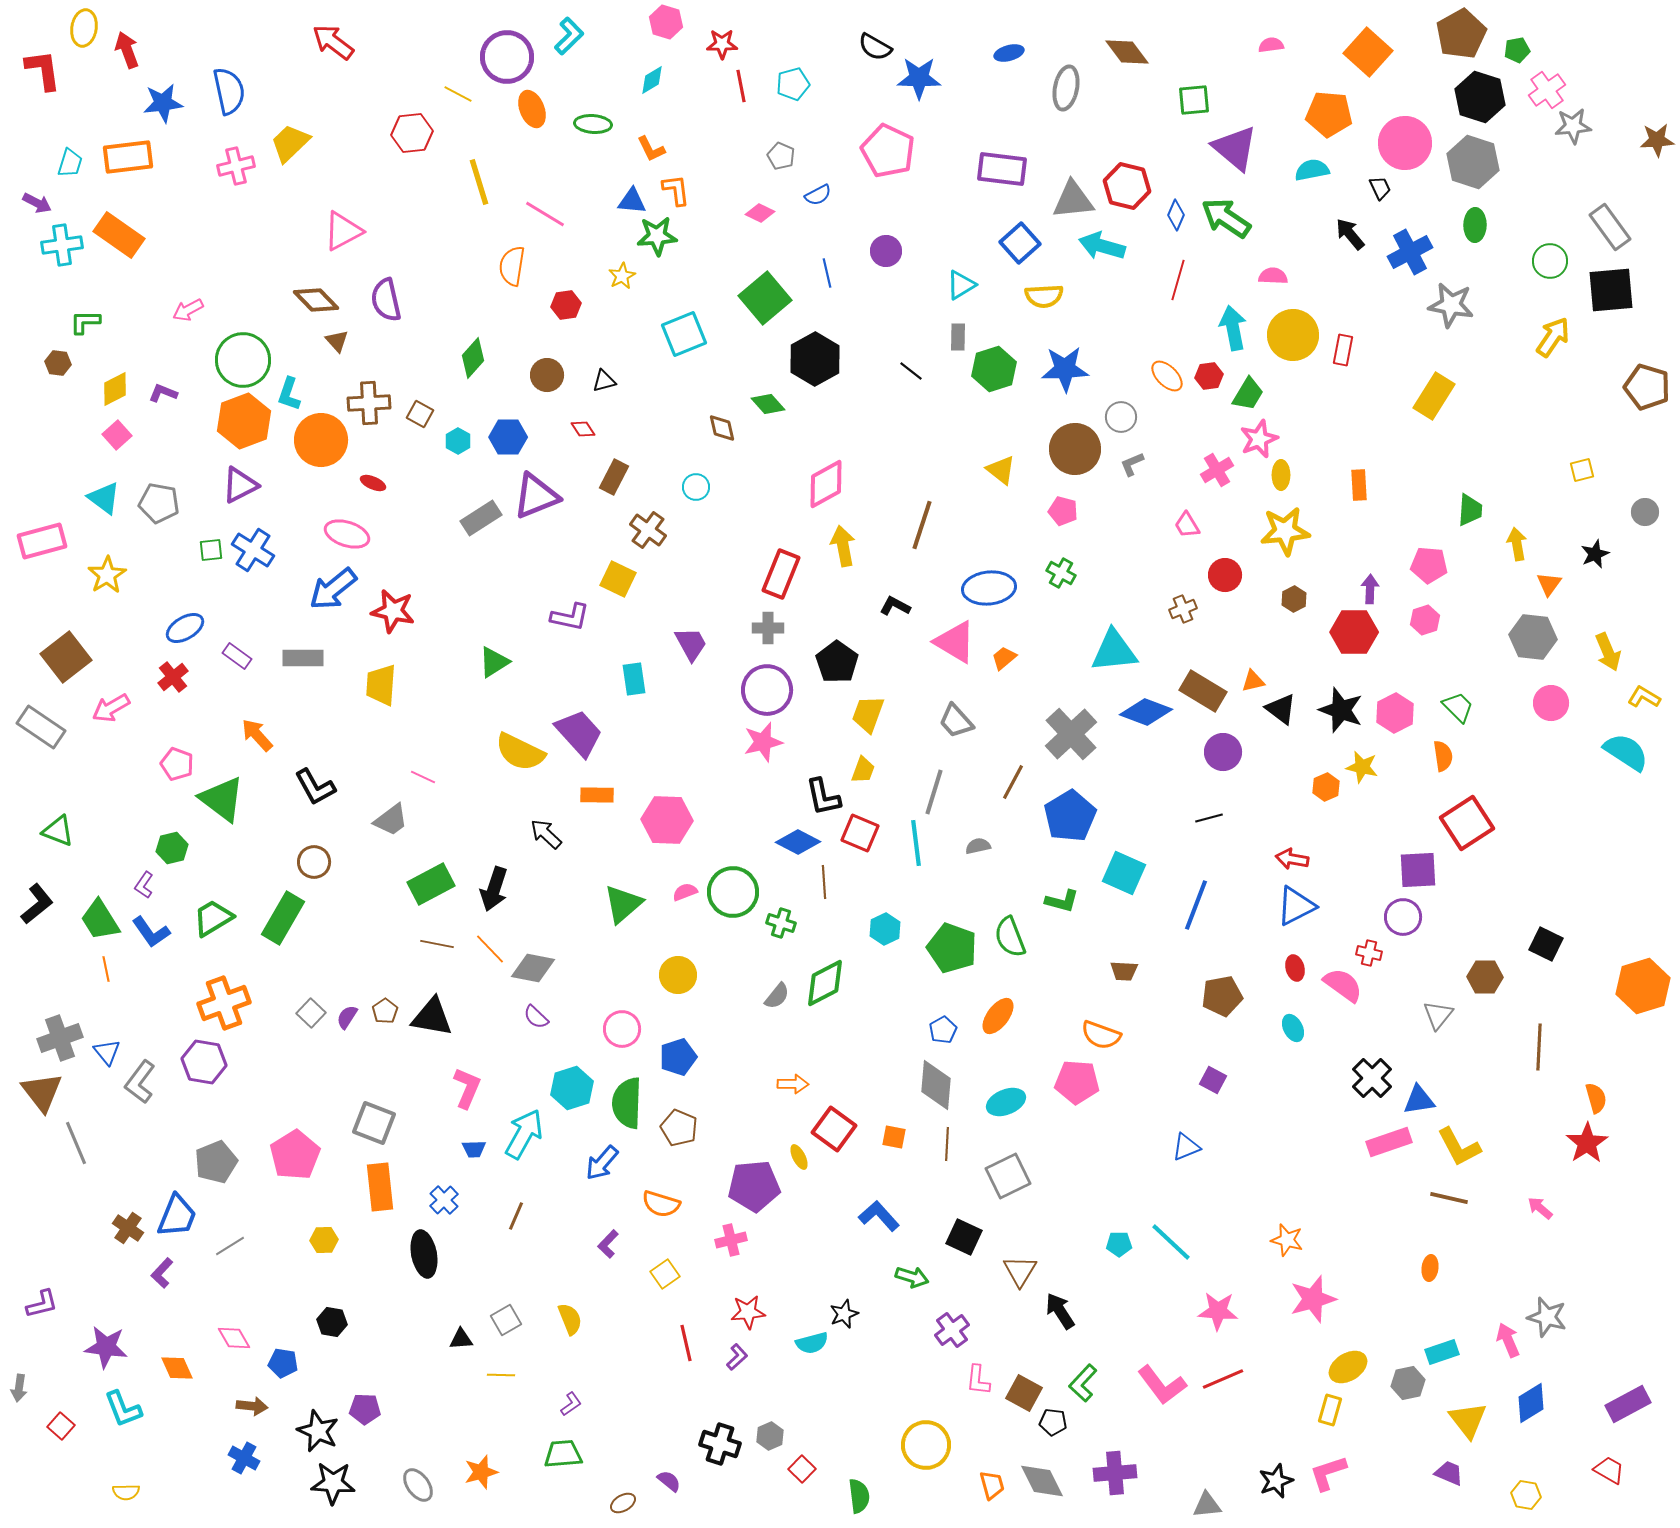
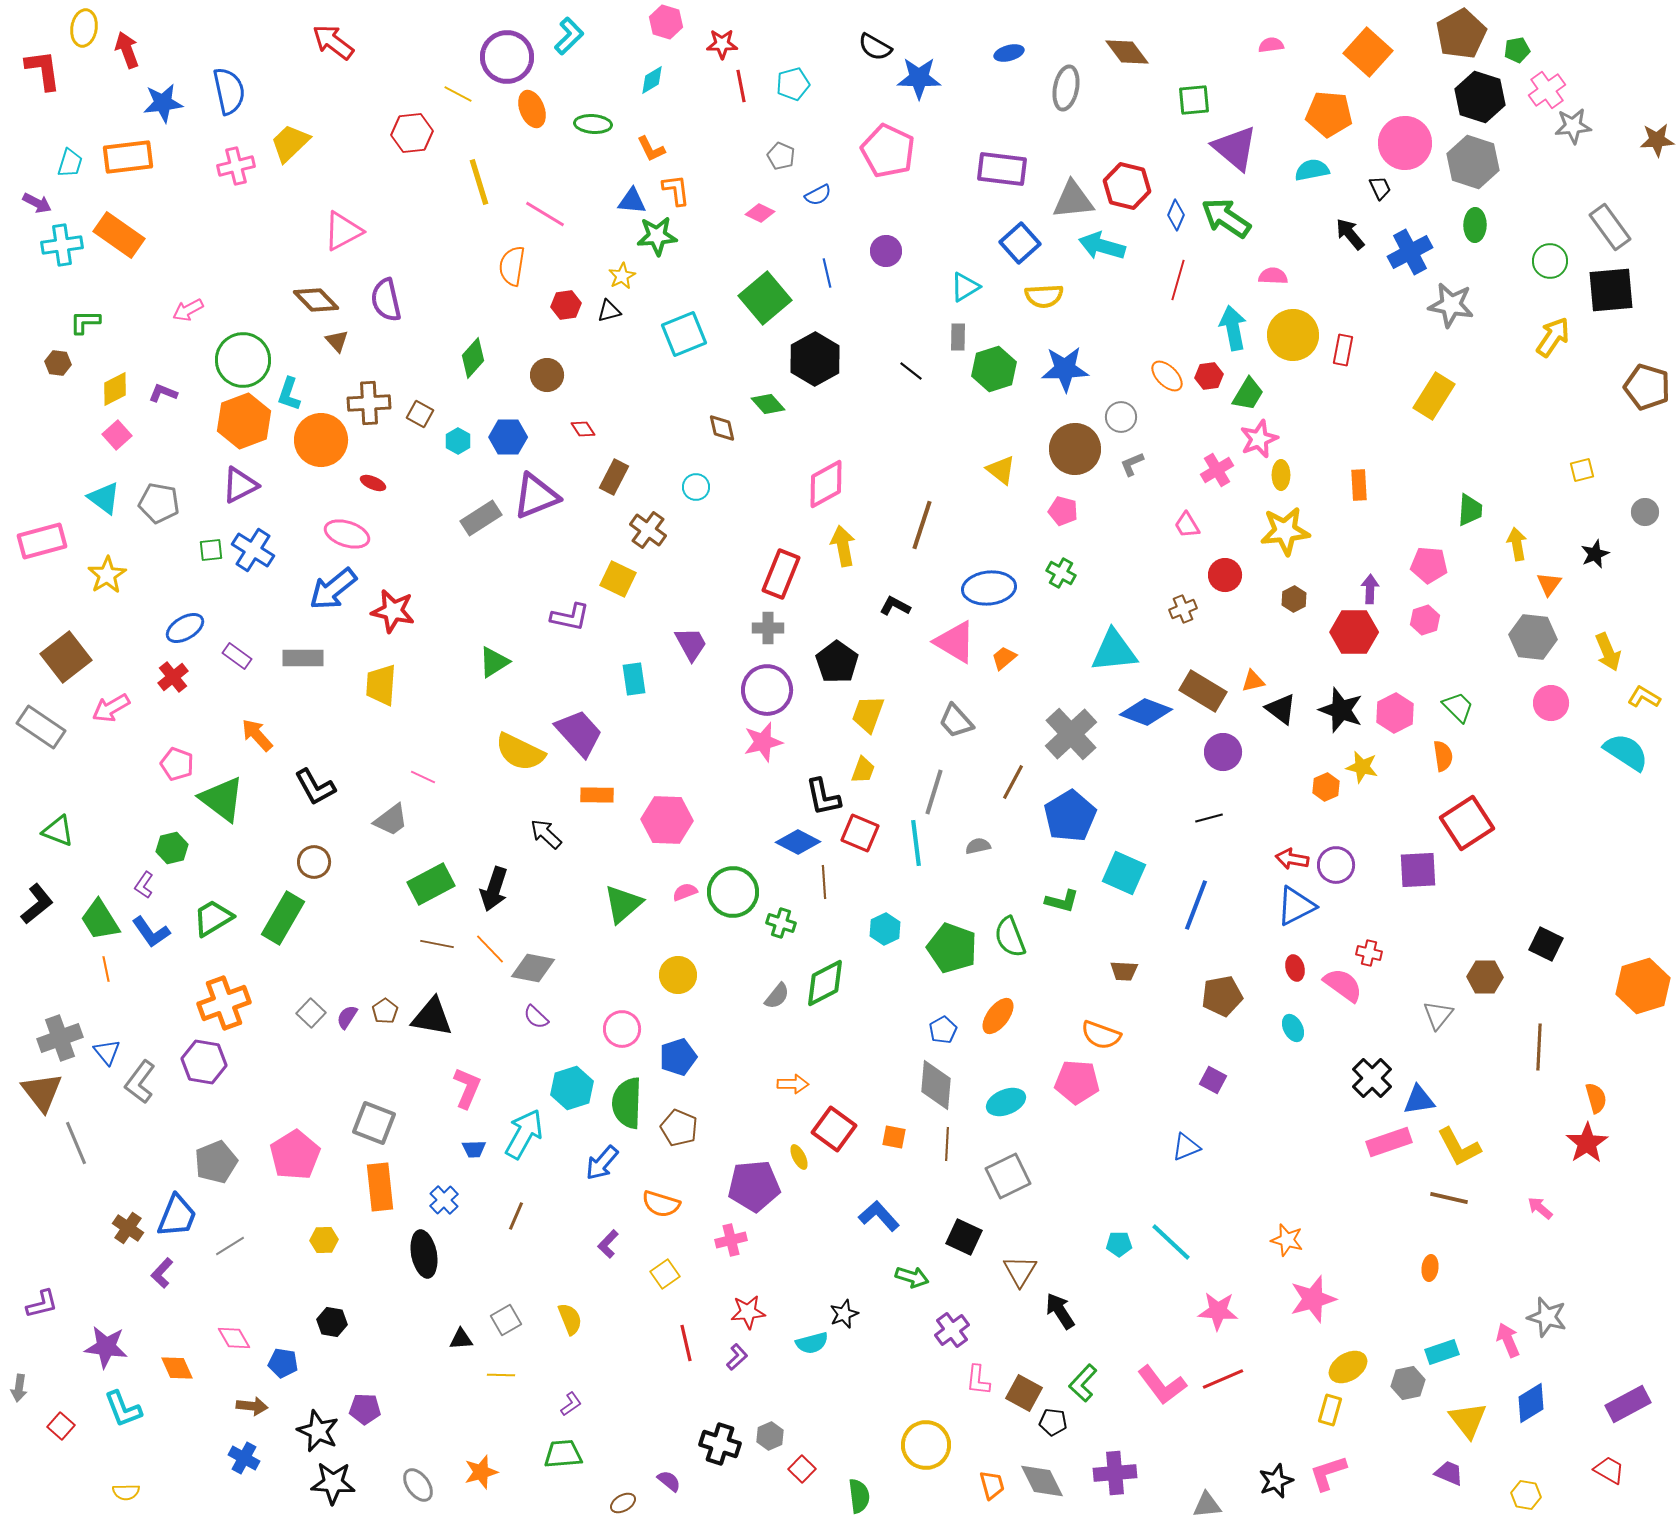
cyan triangle at (961, 285): moved 4 px right, 2 px down
black triangle at (604, 381): moved 5 px right, 70 px up
purple circle at (1403, 917): moved 67 px left, 52 px up
